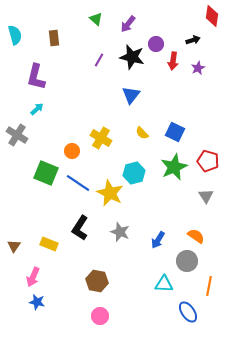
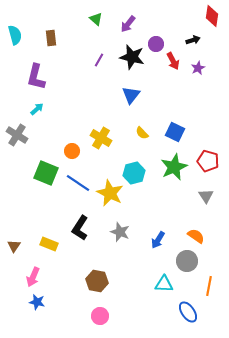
brown rectangle: moved 3 px left
red arrow: rotated 36 degrees counterclockwise
